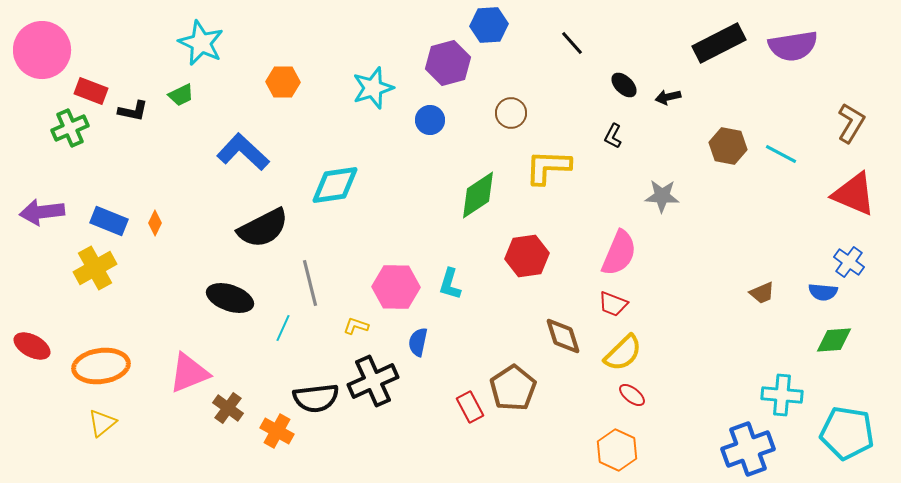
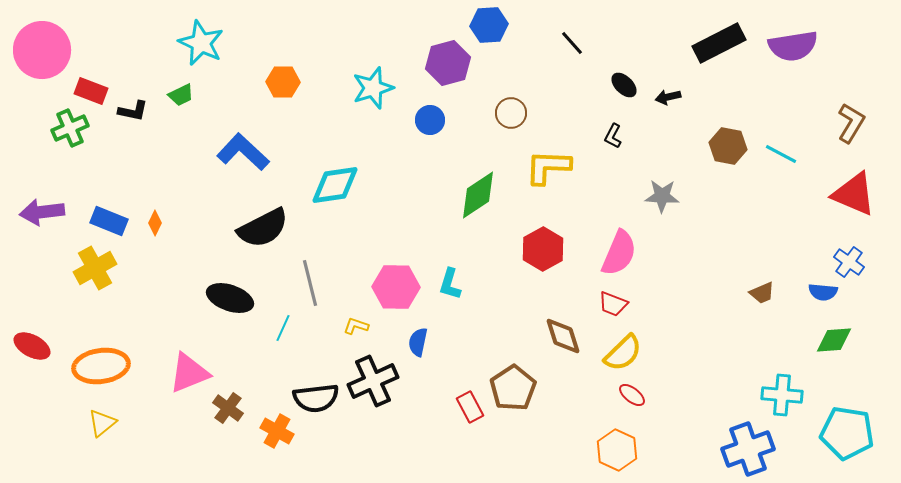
red hexagon at (527, 256): moved 16 px right, 7 px up; rotated 21 degrees counterclockwise
